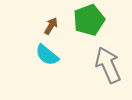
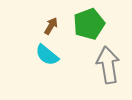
green pentagon: moved 4 px down
gray arrow: rotated 15 degrees clockwise
